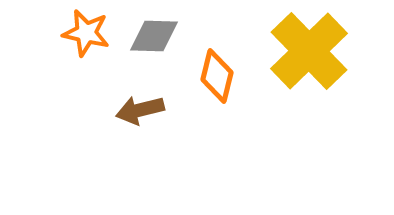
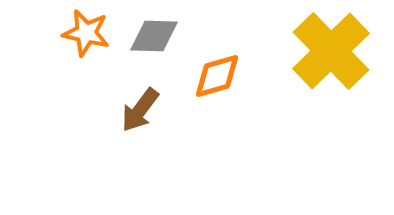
yellow cross: moved 22 px right
orange diamond: rotated 60 degrees clockwise
brown arrow: rotated 39 degrees counterclockwise
